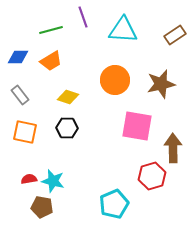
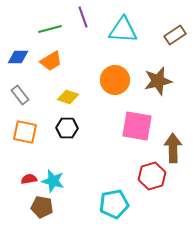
green line: moved 1 px left, 1 px up
brown star: moved 3 px left, 3 px up
cyan pentagon: rotated 12 degrees clockwise
